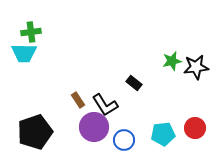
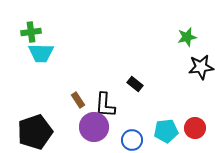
cyan trapezoid: moved 17 px right
green star: moved 15 px right, 24 px up
black star: moved 5 px right
black rectangle: moved 1 px right, 1 px down
black L-shape: rotated 36 degrees clockwise
cyan pentagon: moved 3 px right, 3 px up
blue circle: moved 8 px right
